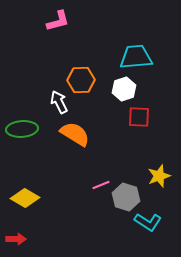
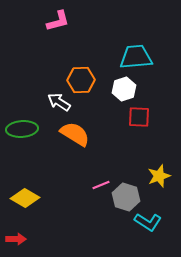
white arrow: rotated 30 degrees counterclockwise
